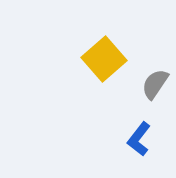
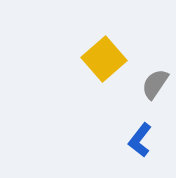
blue L-shape: moved 1 px right, 1 px down
